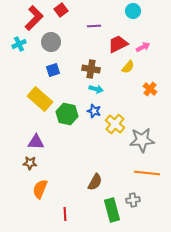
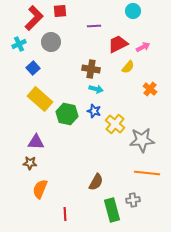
red square: moved 1 px left, 1 px down; rotated 32 degrees clockwise
blue square: moved 20 px left, 2 px up; rotated 24 degrees counterclockwise
brown semicircle: moved 1 px right
